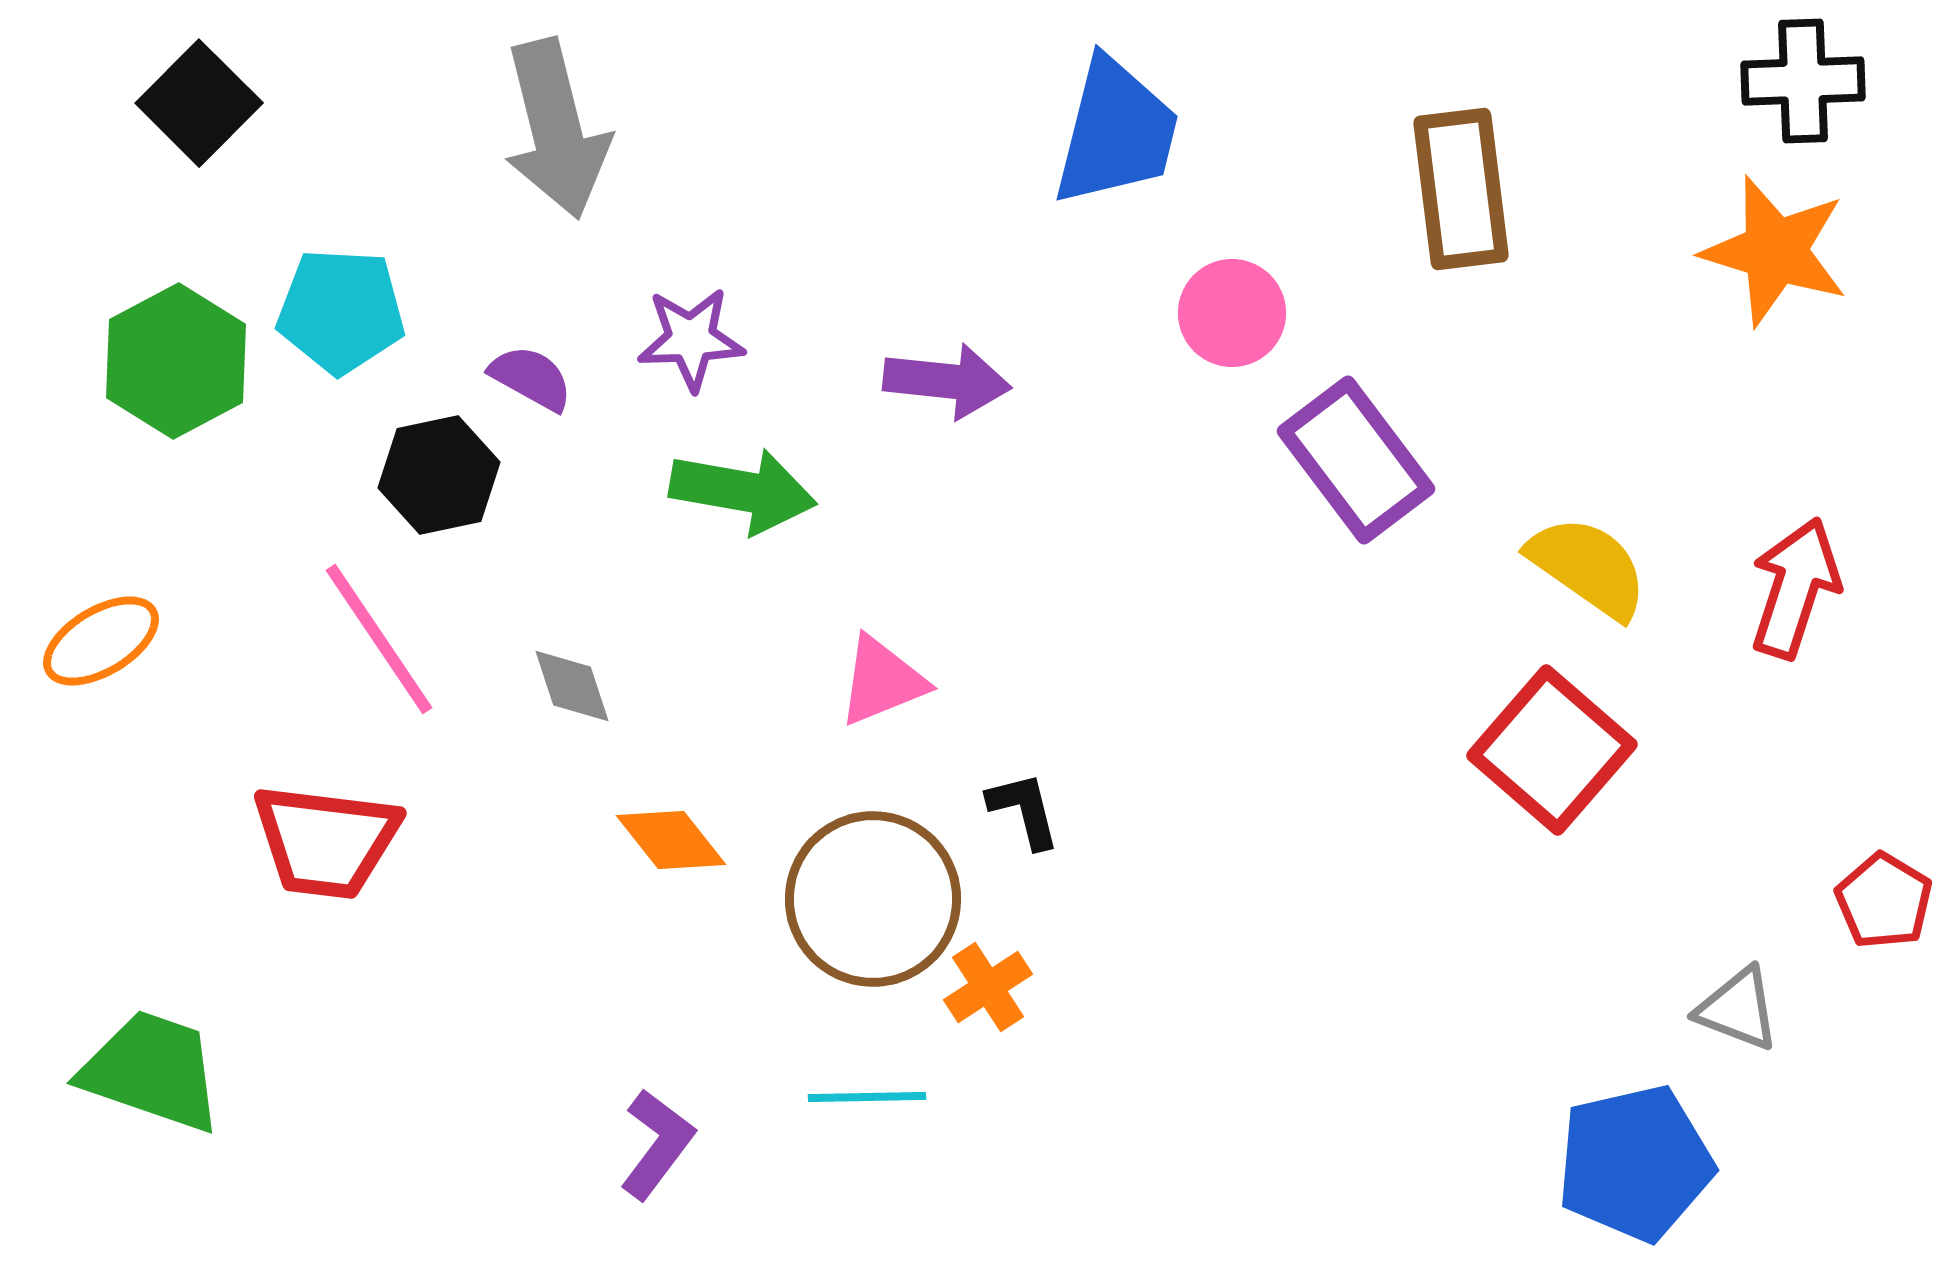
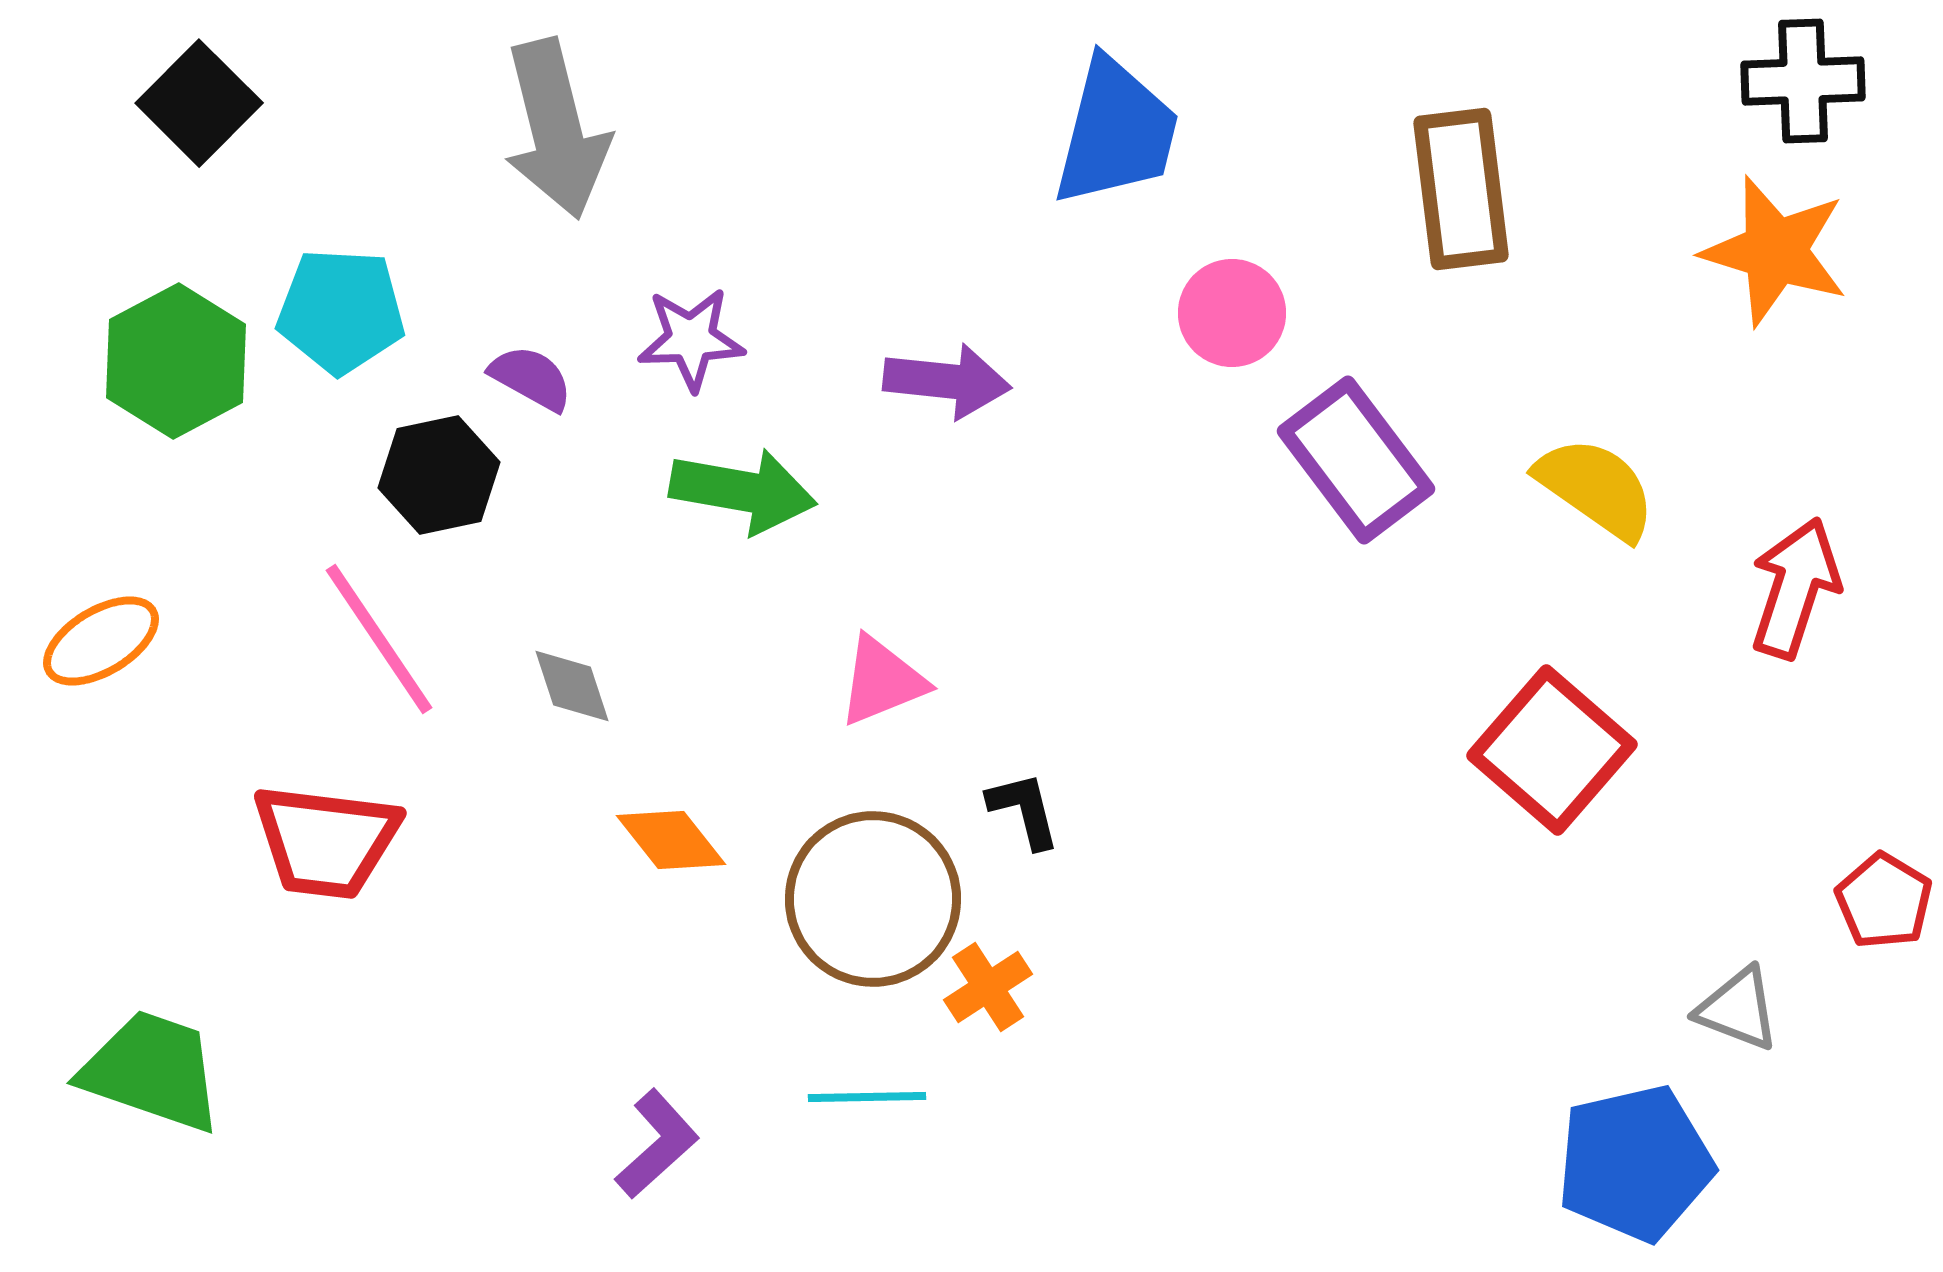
yellow semicircle: moved 8 px right, 79 px up
purple L-shape: rotated 11 degrees clockwise
